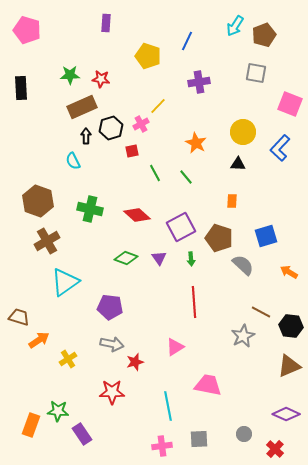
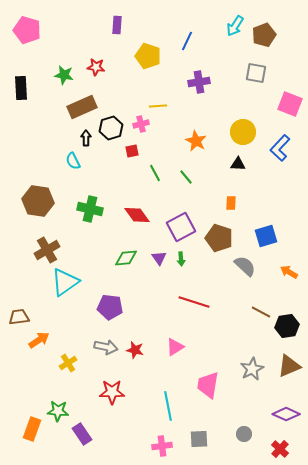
purple rectangle at (106, 23): moved 11 px right, 2 px down
green star at (70, 75): moved 6 px left; rotated 12 degrees clockwise
red star at (101, 79): moved 5 px left, 12 px up
yellow line at (158, 106): rotated 42 degrees clockwise
pink cross at (141, 124): rotated 14 degrees clockwise
black arrow at (86, 136): moved 2 px down
orange star at (196, 143): moved 2 px up
brown hexagon at (38, 201): rotated 12 degrees counterclockwise
orange rectangle at (232, 201): moved 1 px left, 2 px down
red diamond at (137, 215): rotated 12 degrees clockwise
brown cross at (47, 241): moved 9 px down
green diamond at (126, 258): rotated 25 degrees counterclockwise
green arrow at (191, 259): moved 10 px left
gray semicircle at (243, 265): moved 2 px right, 1 px down
red line at (194, 302): rotated 68 degrees counterclockwise
brown trapezoid at (19, 317): rotated 25 degrees counterclockwise
black hexagon at (291, 326): moved 4 px left; rotated 15 degrees counterclockwise
gray star at (243, 336): moved 9 px right, 33 px down
gray arrow at (112, 344): moved 6 px left, 3 px down
yellow cross at (68, 359): moved 4 px down
red star at (135, 362): moved 12 px up; rotated 30 degrees clockwise
pink trapezoid at (208, 385): rotated 92 degrees counterclockwise
orange rectangle at (31, 425): moved 1 px right, 4 px down
red cross at (275, 449): moved 5 px right
